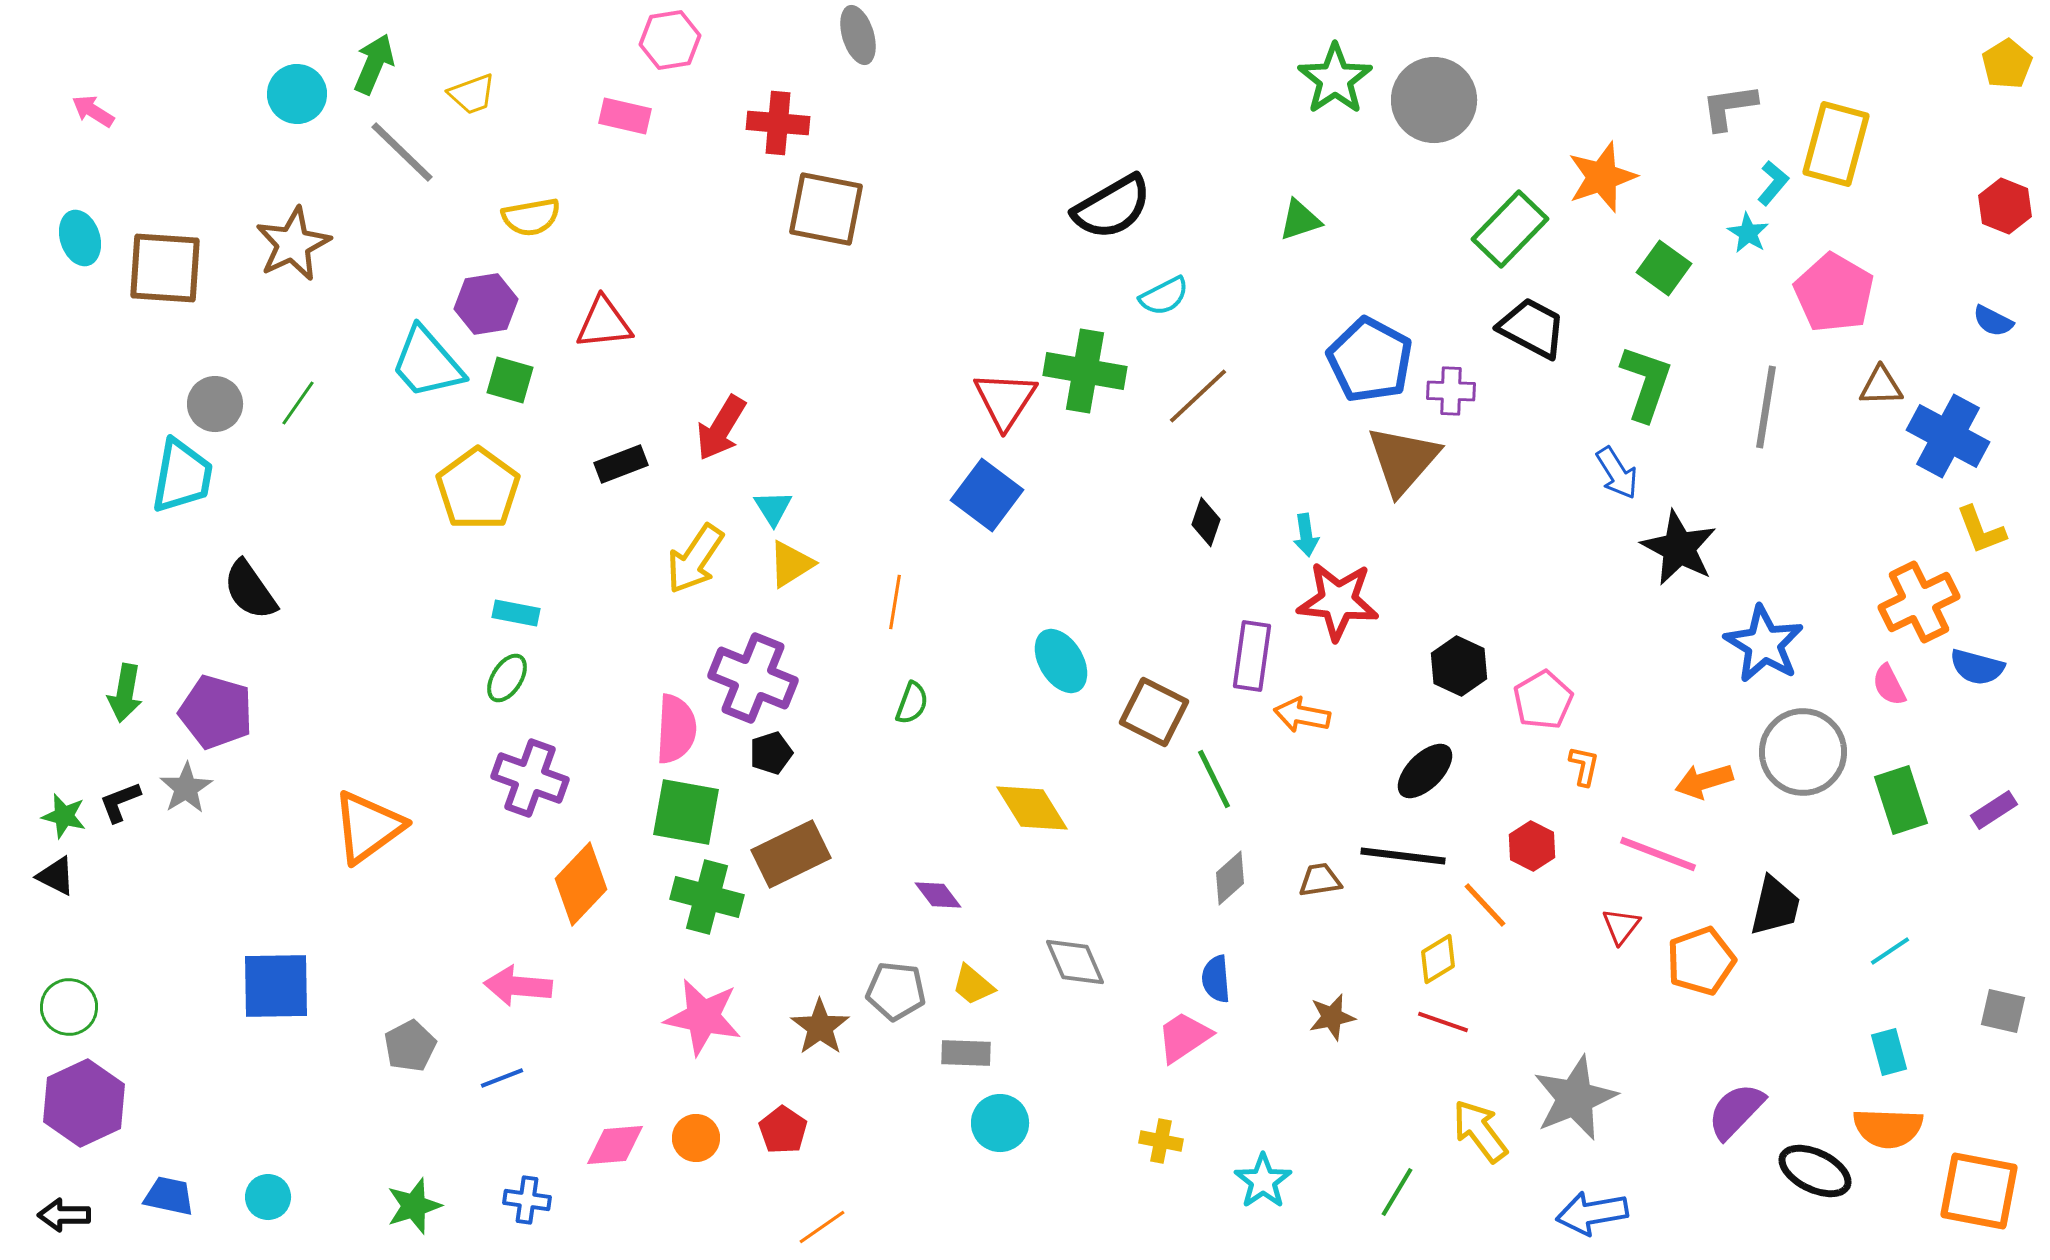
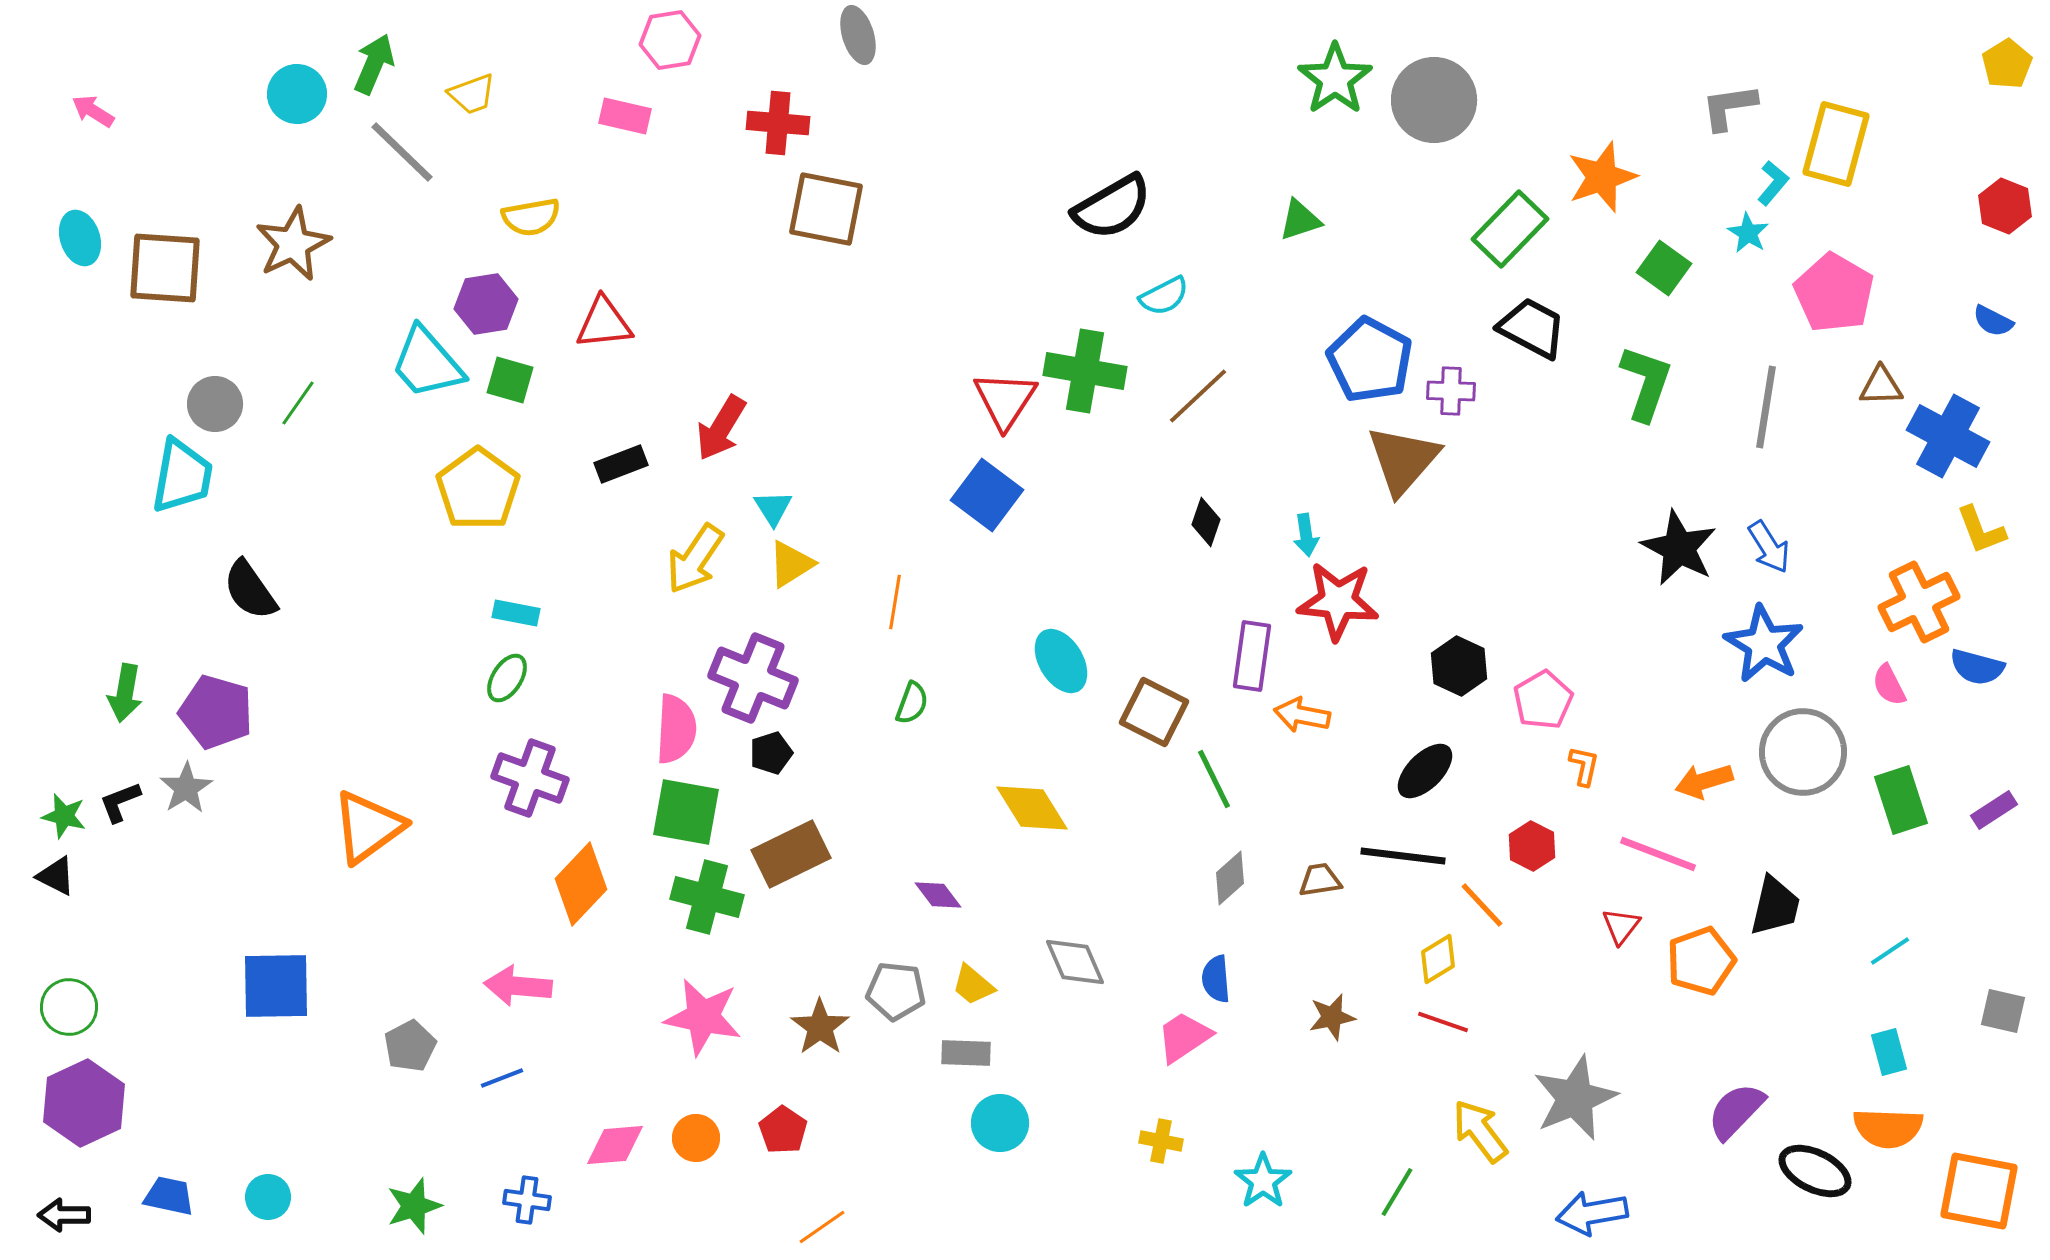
blue arrow at (1617, 473): moved 152 px right, 74 px down
orange line at (1485, 905): moved 3 px left
